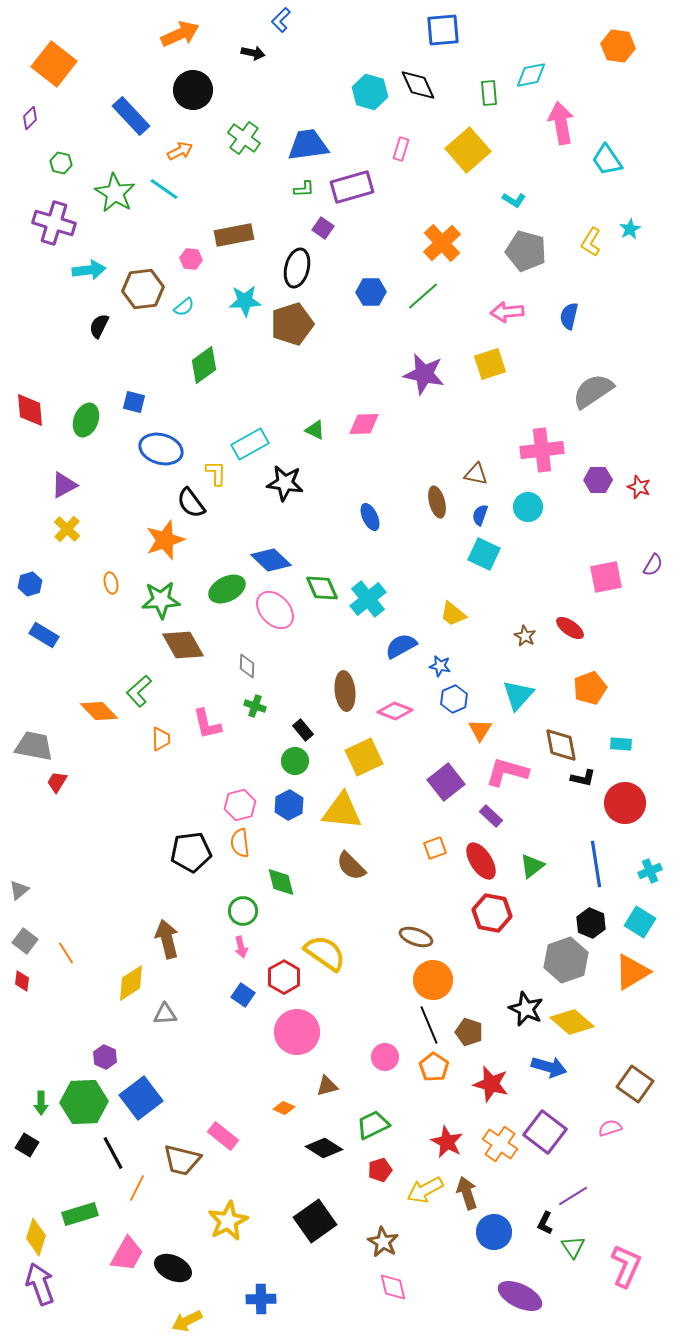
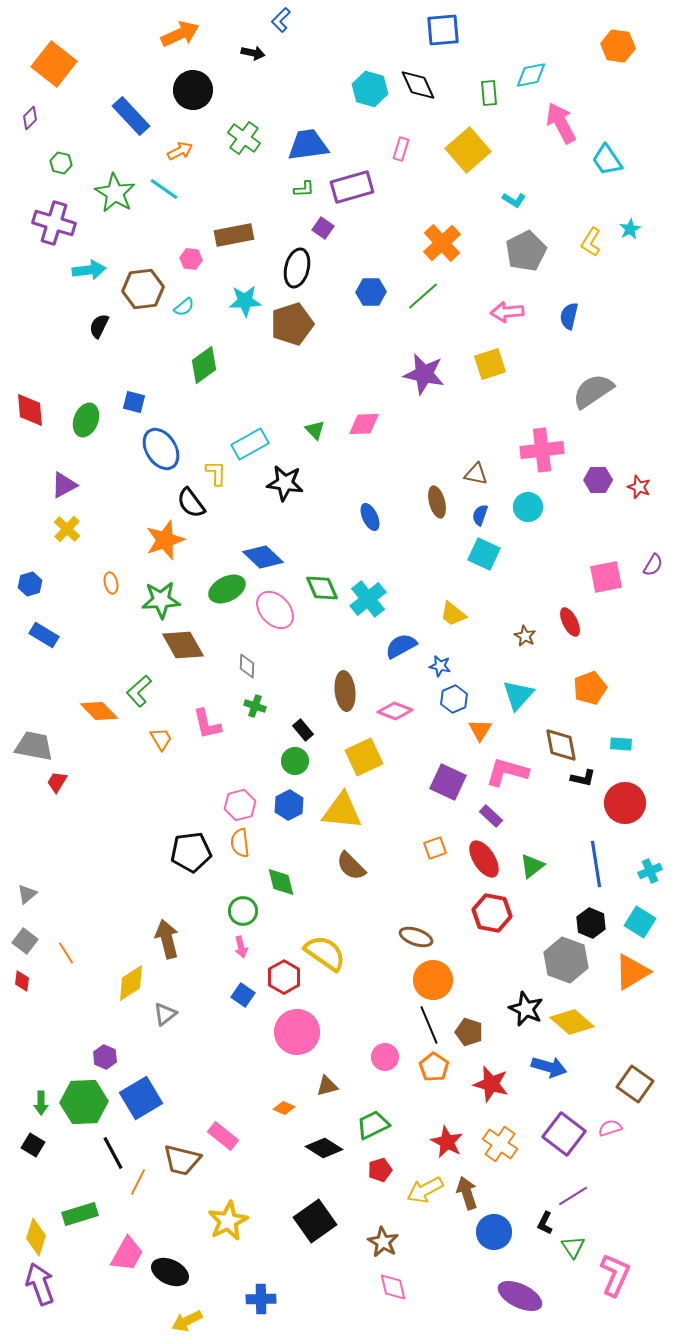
cyan hexagon at (370, 92): moved 3 px up
pink arrow at (561, 123): rotated 18 degrees counterclockwise
gray pentagon at (526, 251): rotated 30 degrees clockwise
green triangle at (315, 430): rotated 20 degrees clockwise
blue ellipse at (161, 449): rotated 42 degrees clockwise
blue diamond at (271, 560): moved 8 px left, 3 px up
red ellipse at (570, 628): moved 6 px up; rotated 28 degrees clockwise
orange trapezoid at (161, 739): rotated 30 degrees counterclockwise
purple square at (446, 782): moved 2 px right; rotated 27 degrees counterclockwise
red ellipse at (481, 861): moved 3 px right, 2 px up
gray triangle at (19, 890): moved 8 px right, 4 px down
gray hexagon at (566, 960): rotated 21 degrees counterclockwise
gray triangle at (165, 1014): rotated 35 degrees counterclockwise
blue square at (141, 1098): rotated 6 degrees clockwise
purple square at (545, 1132): moved 19 px right, 2 px down
black square at (27, 1145): moved 6 px right
orange line at (137, 1188): moved 1 px right, 6 px up
pink L-shape at (626, 1266): moved 11 px left, 9 px down
black ellipse at (173, 1268): moved 3 px left, 4 px down
